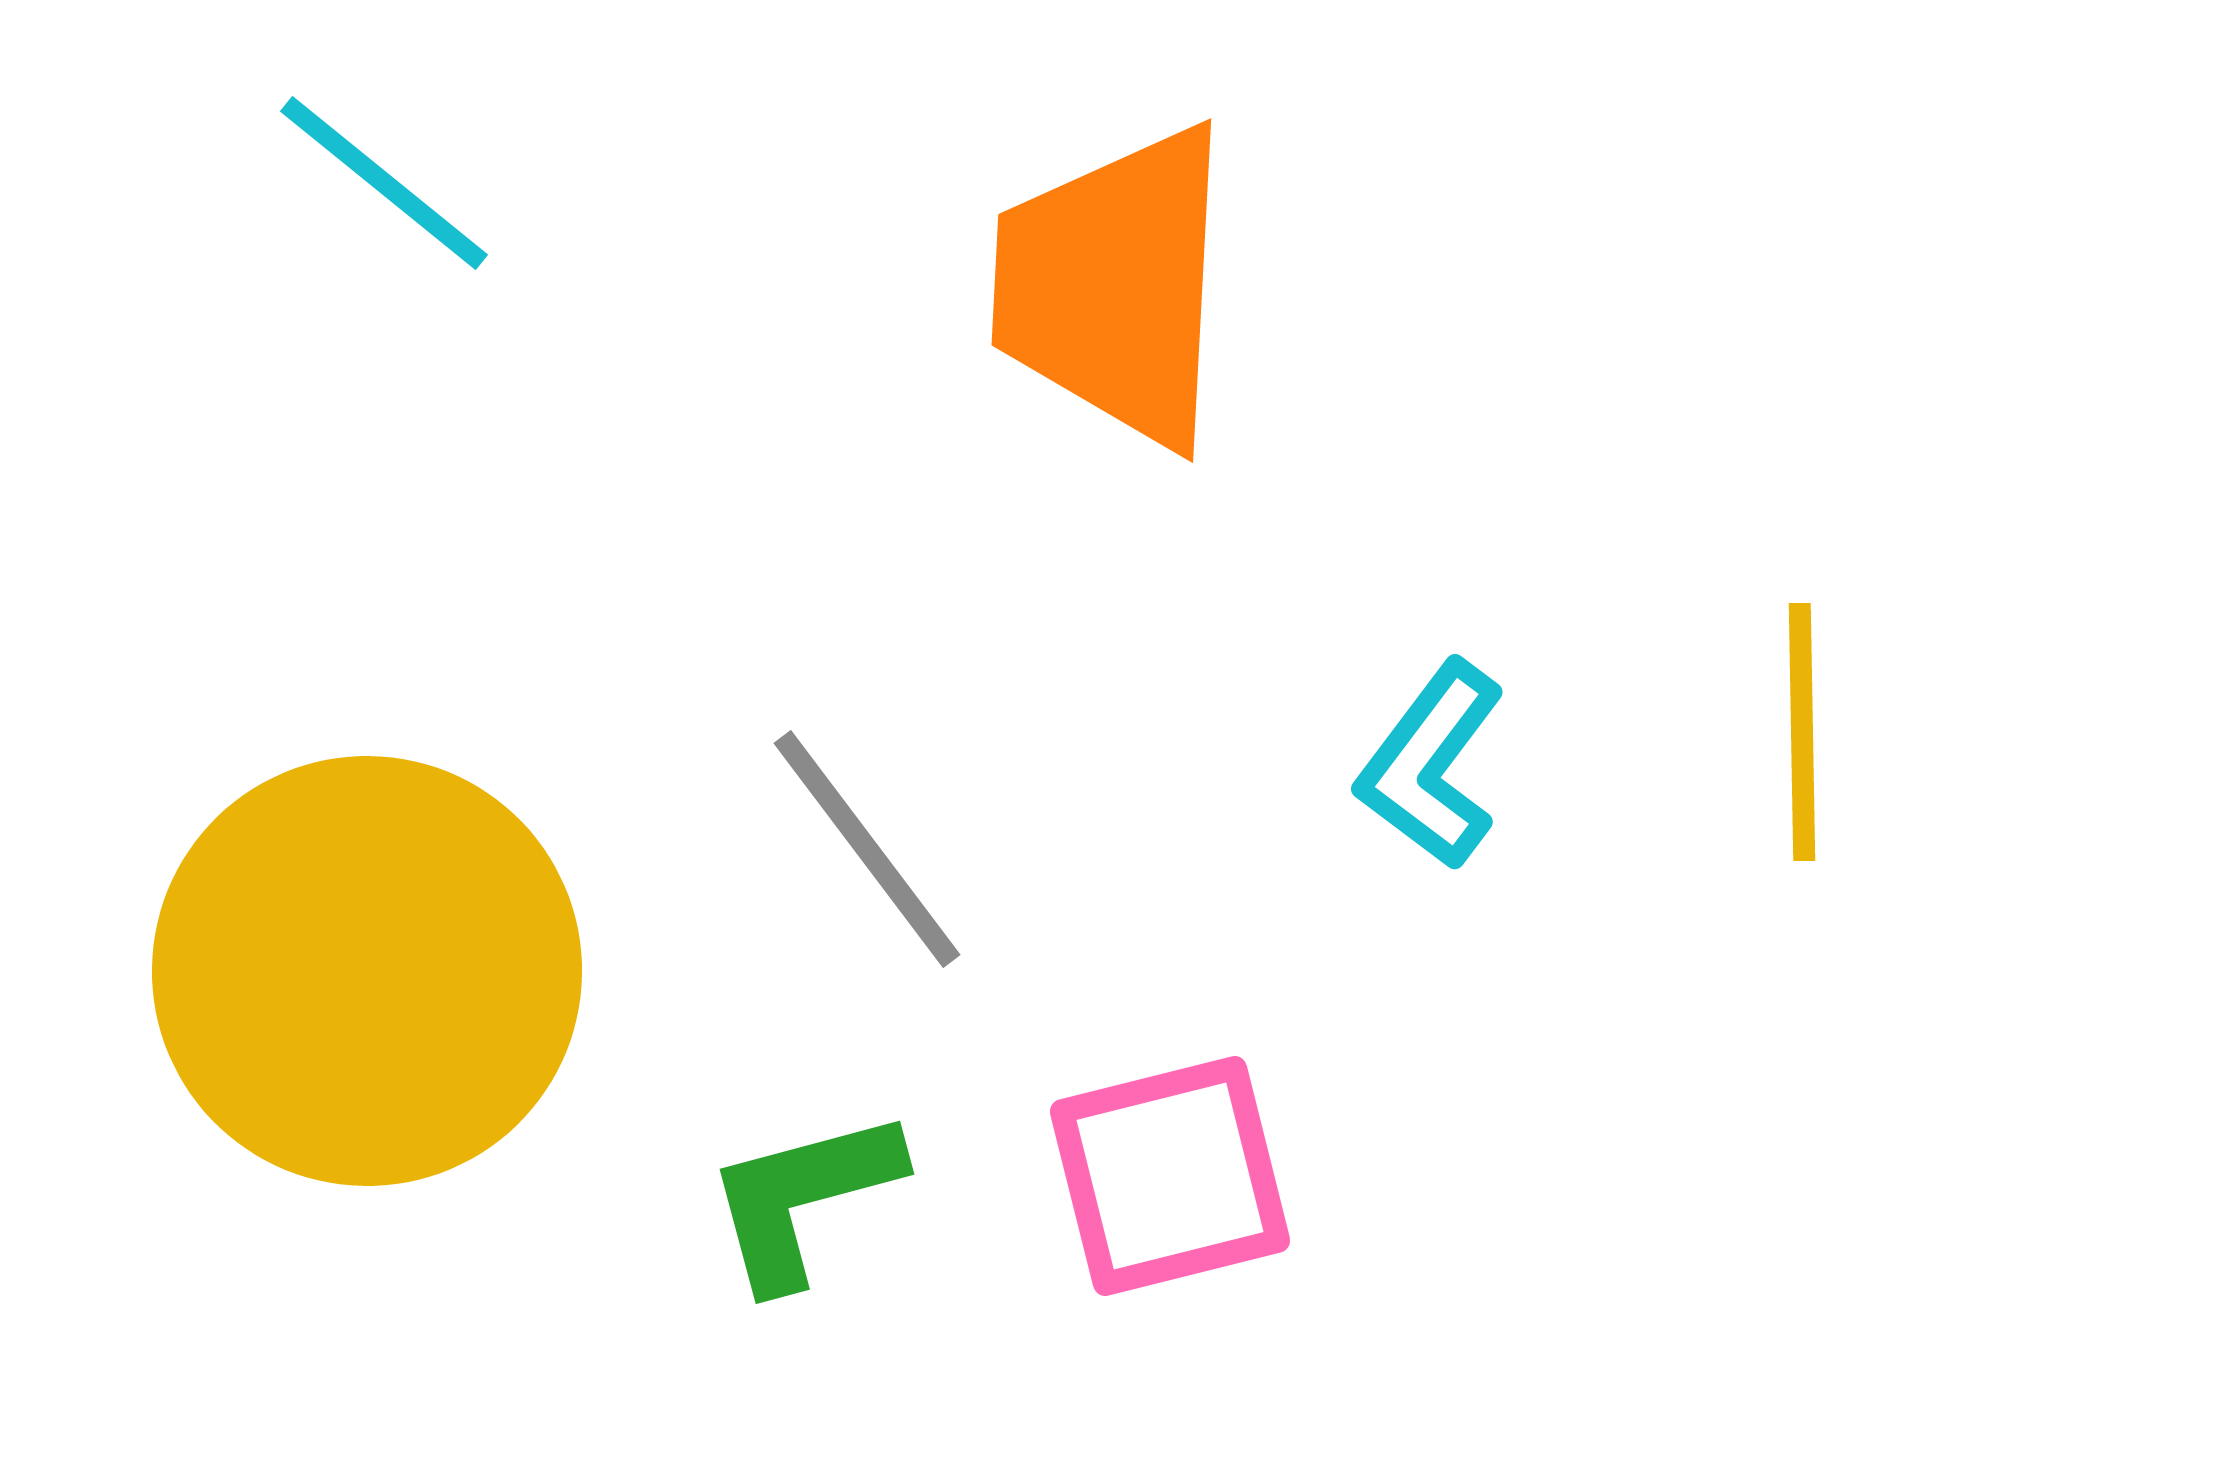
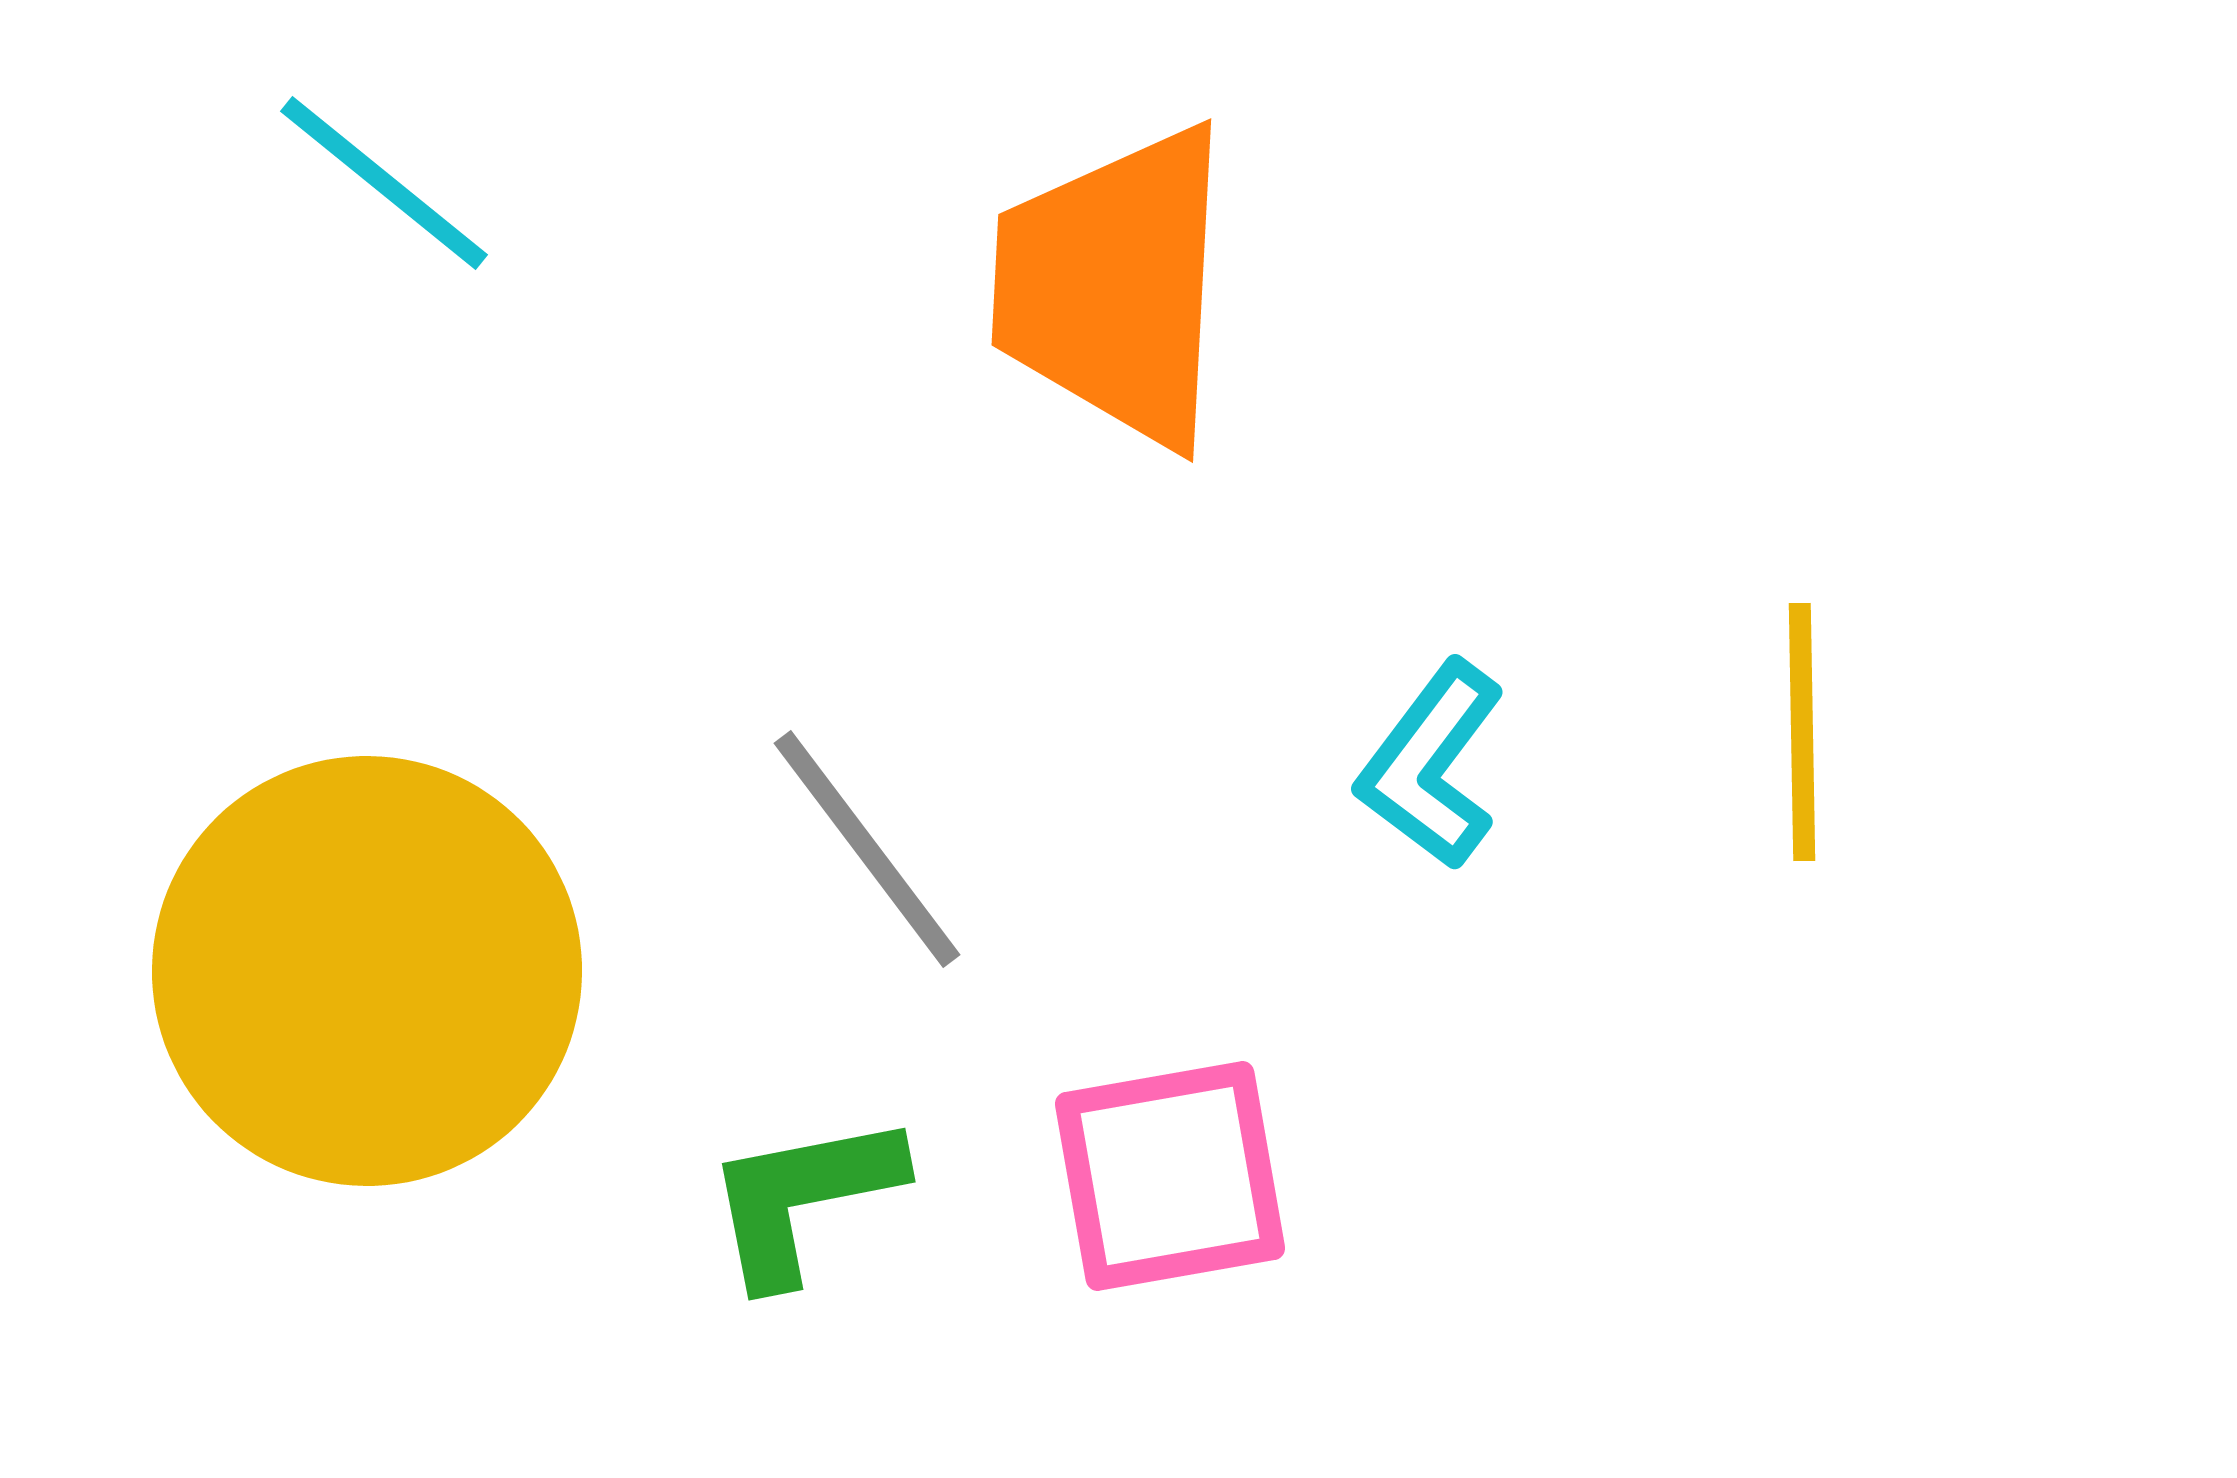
pink square: rotated 4 degrees clockwise
green L-shape: rotated 4 degrees clockwise
